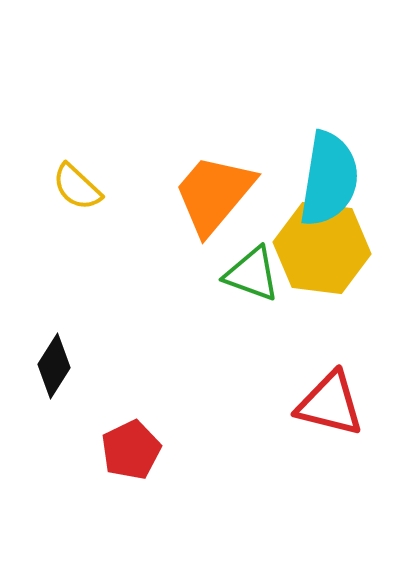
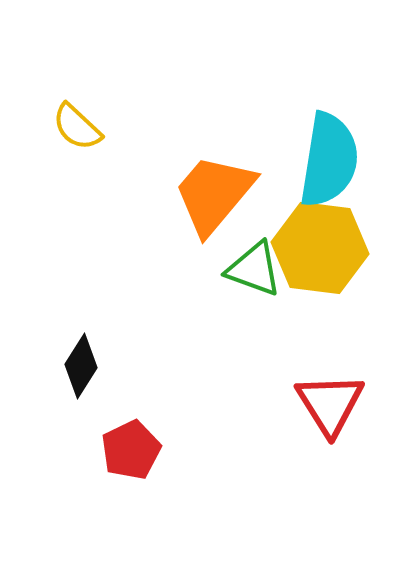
cyan semicircle: moved 19 px up
yellow semicircle: moved 60 px up
yellow hexagon: moved 2 px left
green triangle: moved 2 px right, 5 px up
black diamond: moved 27 px right
red triangle: rotated 44 degrees clockwise
